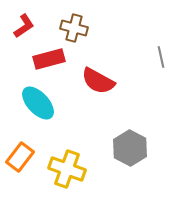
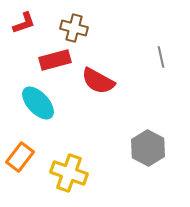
red L-shape: moved 3 px up; rotated 15 degrees clockwise
red rectangle: moved 6 px right, 1 px down
gray hexagon: moved 18 px right
yellow cross: moved 2 px right, 4 px down
